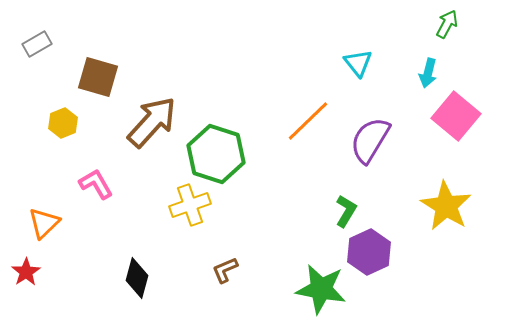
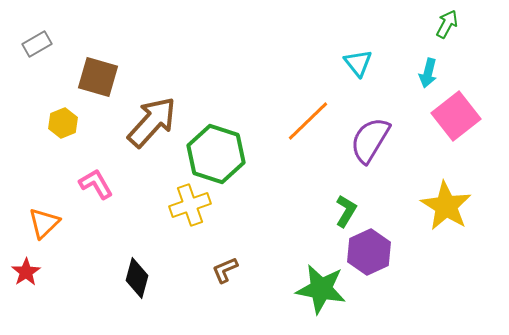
pink square: rotated 12 degrees clockwise
